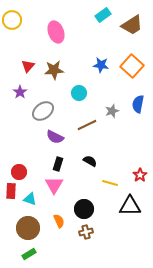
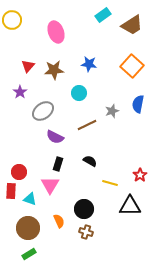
blue star: moved 12 px left, 1 px up
pink triangle: moved 4 px left
brown cross: rotated 32 degrees clockwise
